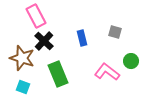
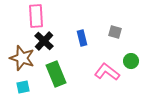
pink rectangle: rotated 25 degrees clockwise
green rectangle: moved 2 px left
cyan square: rotated 32 degrees counterclockwise
